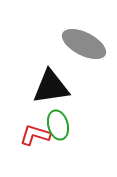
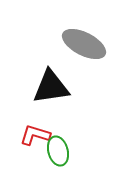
green ellipse: moved 26 px down
